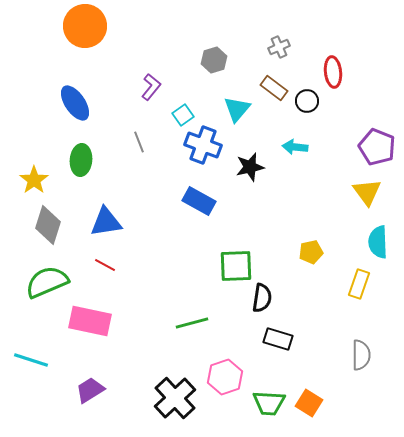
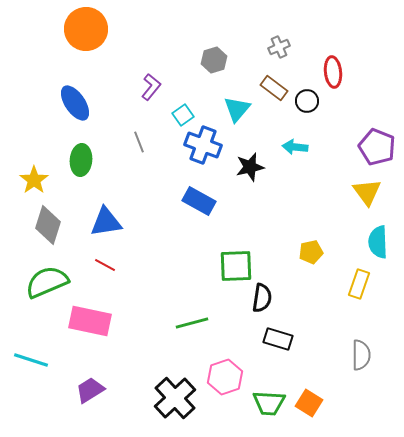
orange circle: moved 1 px right, 3 px down
